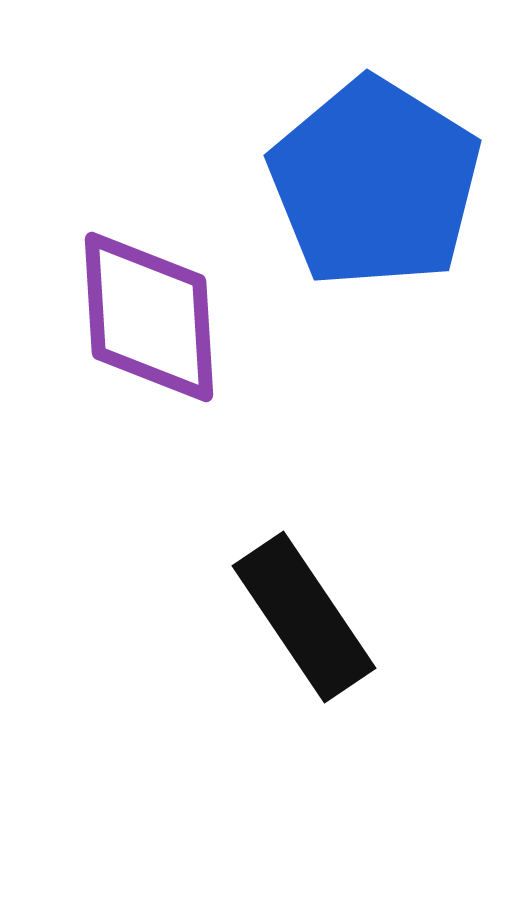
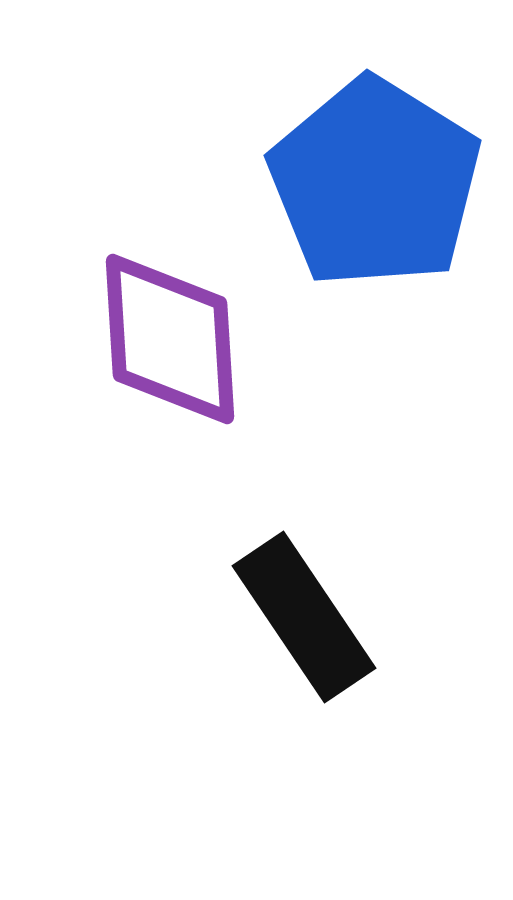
purple diamond: moved 21 px right, 22 px down
